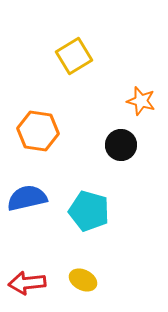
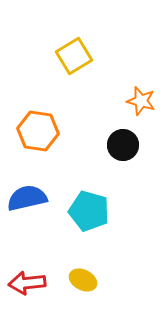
black circle: moved 2 px right
